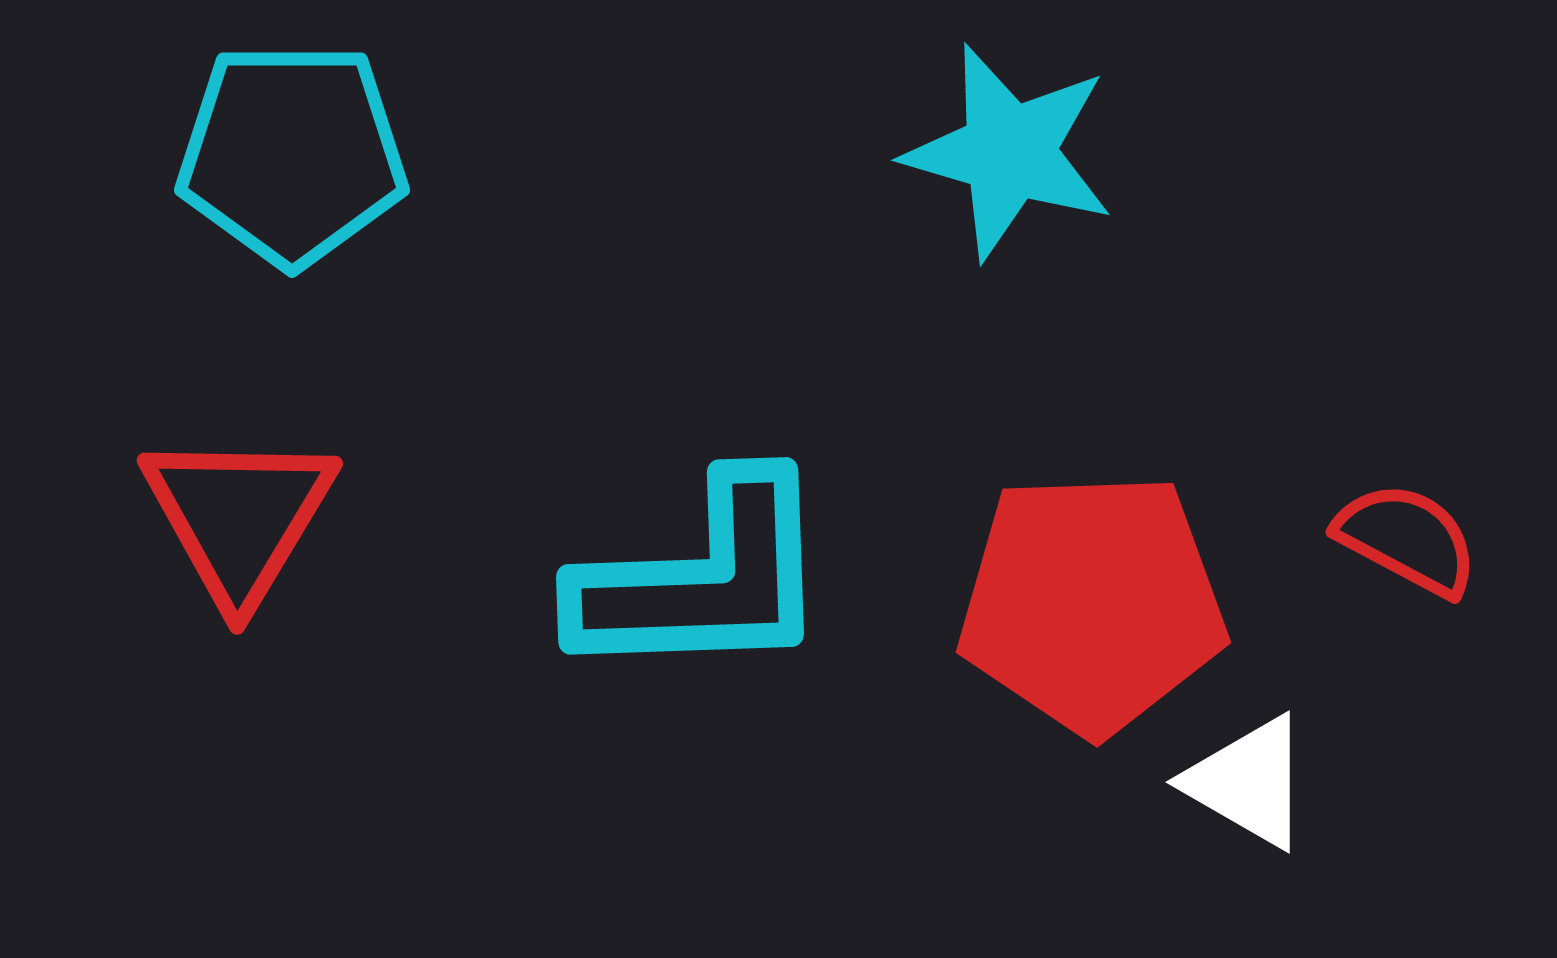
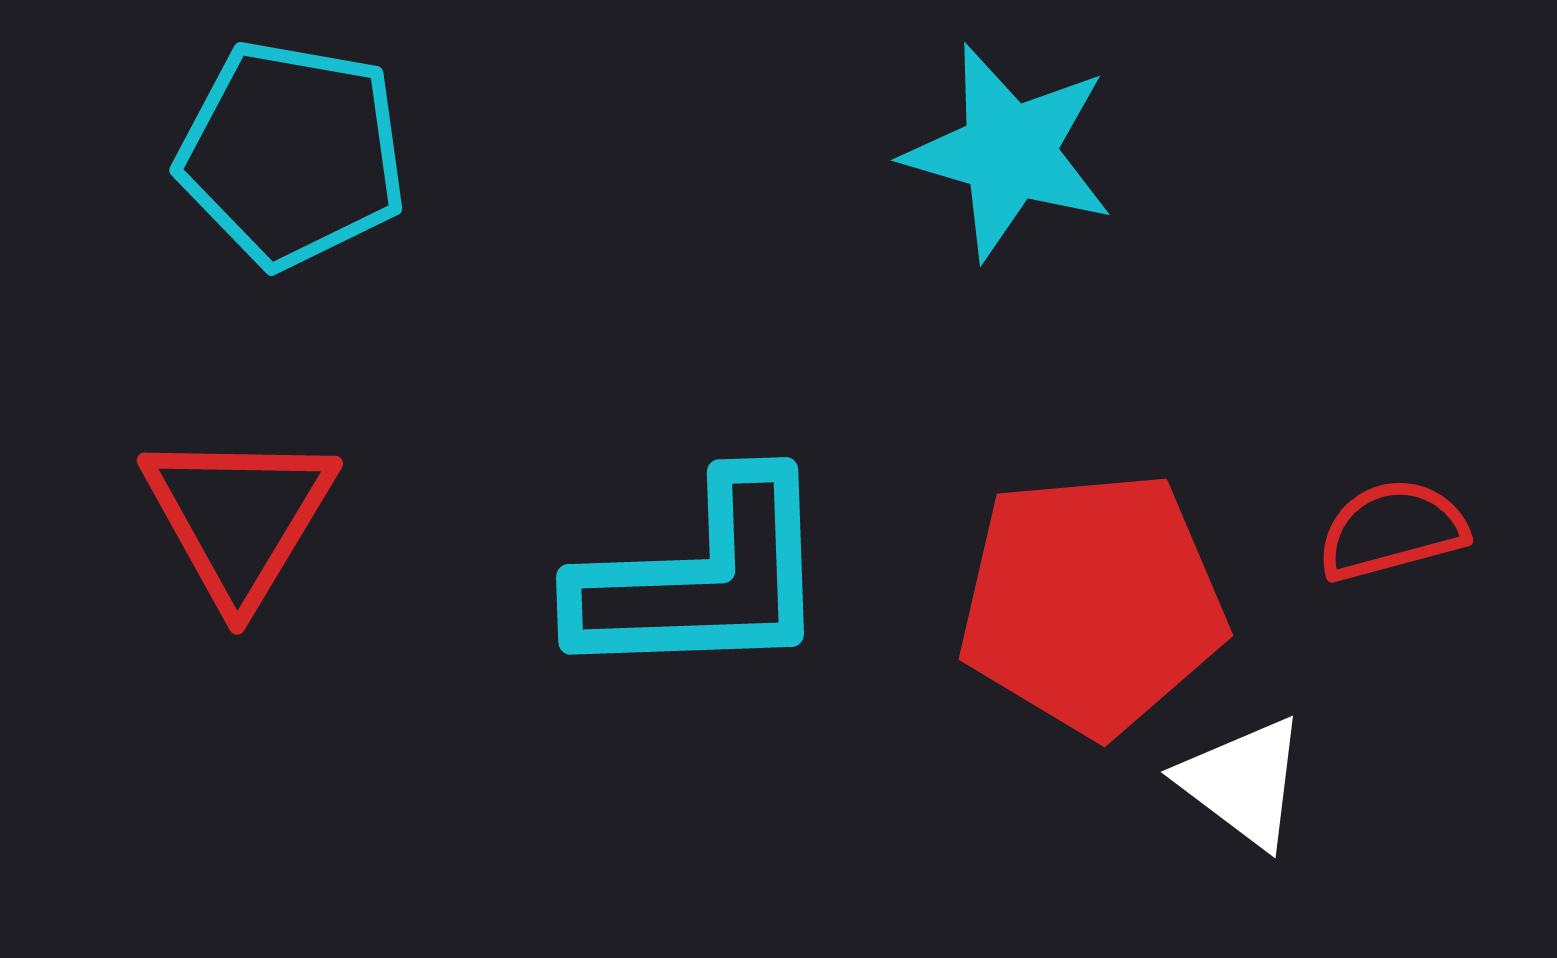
cyan pentagon: rotated 10 degrees clockwise
red semicircle: moved 15 px left, 9 px up; rotated 43 degrees counterclockwise
red pentagon: rotated 3 degrees counterclockwise
white triangle: moved 5 px left; rotated 7 degrees clockwise
